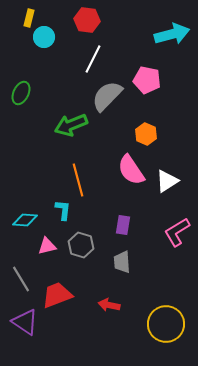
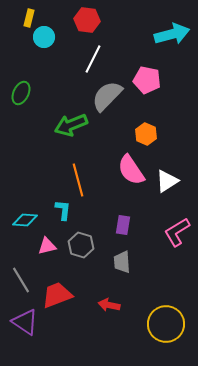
gray line: moved 1 px down
